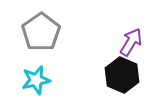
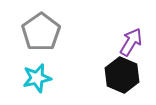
cyan star: moved 1 px right, 2 px up
